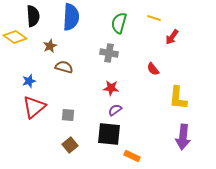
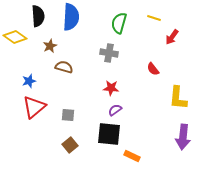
black semicircle: moved 5 px right
